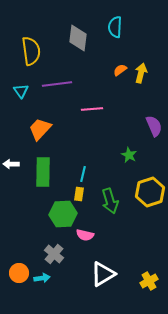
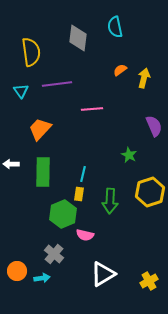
cyan semicircle: rotated 15 degrees counterclockwise
yellow semicircle: moved 1 px down
yellow arrow: moved 3 px right, 5 px down
green arrow: rotated 20 degrees clockwise
green hexagon: rotated 20 degrees counterclockwise
orange circle: moved 2 px left, 2 px up
